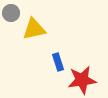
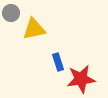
red star: moved 1 px left, 1 px up
